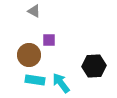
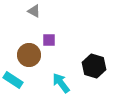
black hexagon: rotated 20 degrees clockwise
cyan rectangle: moved 22 px left; rotated 24 degrees clockwise
